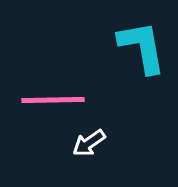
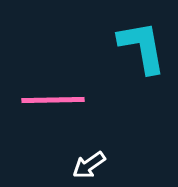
white arrow: moved 22 px down
